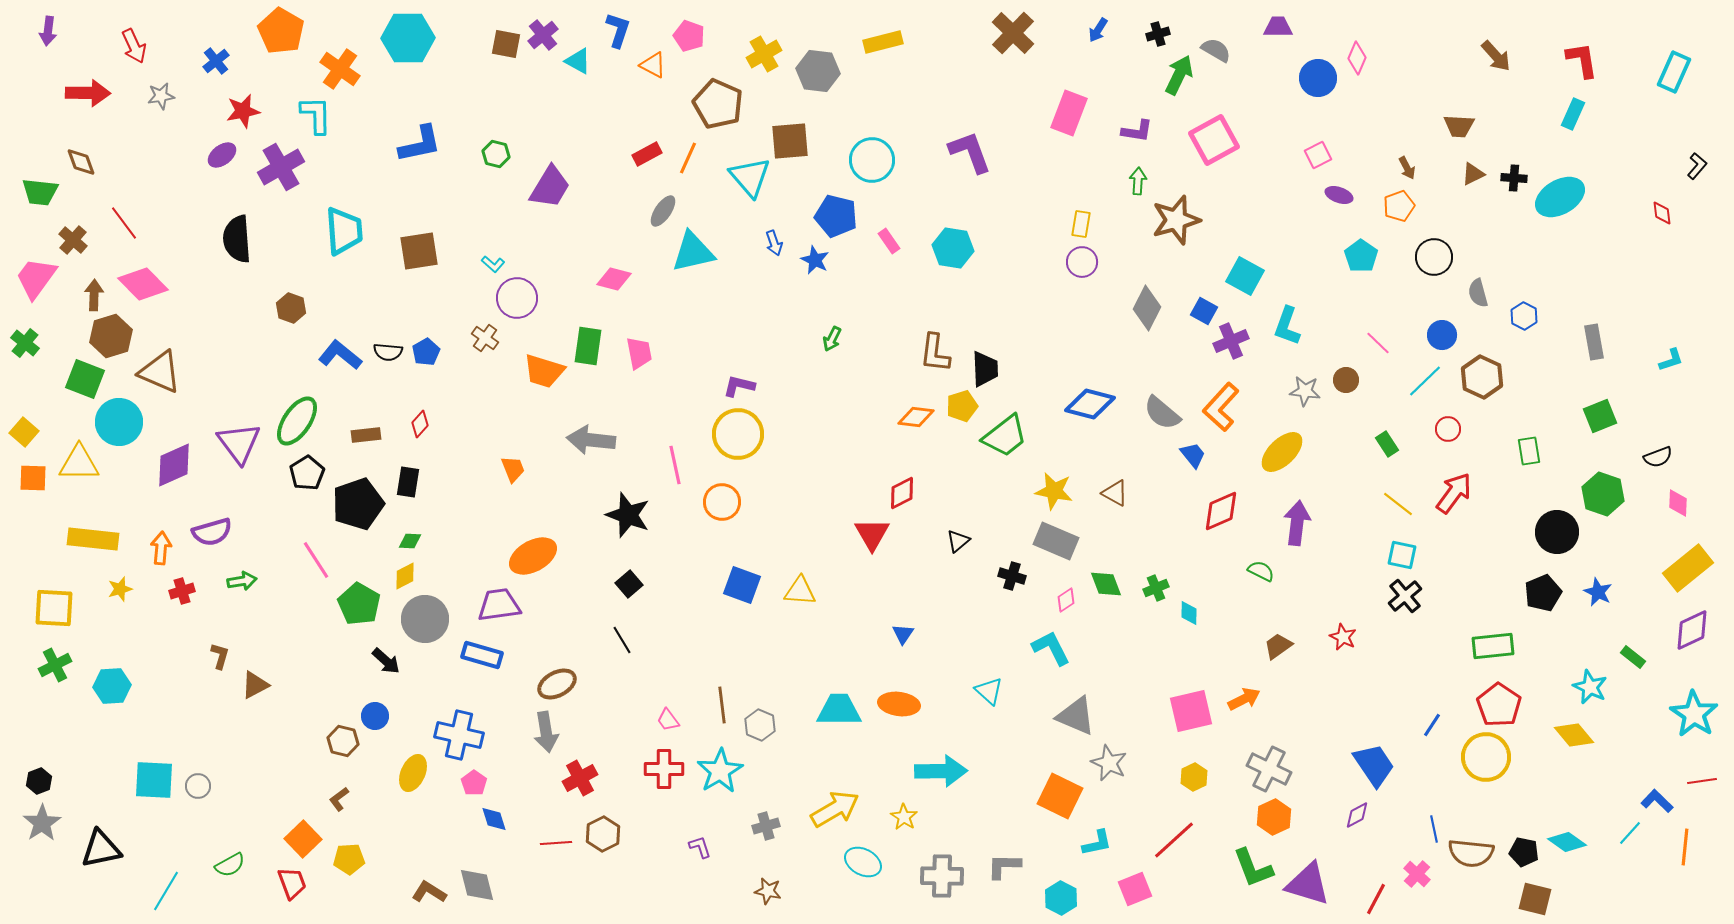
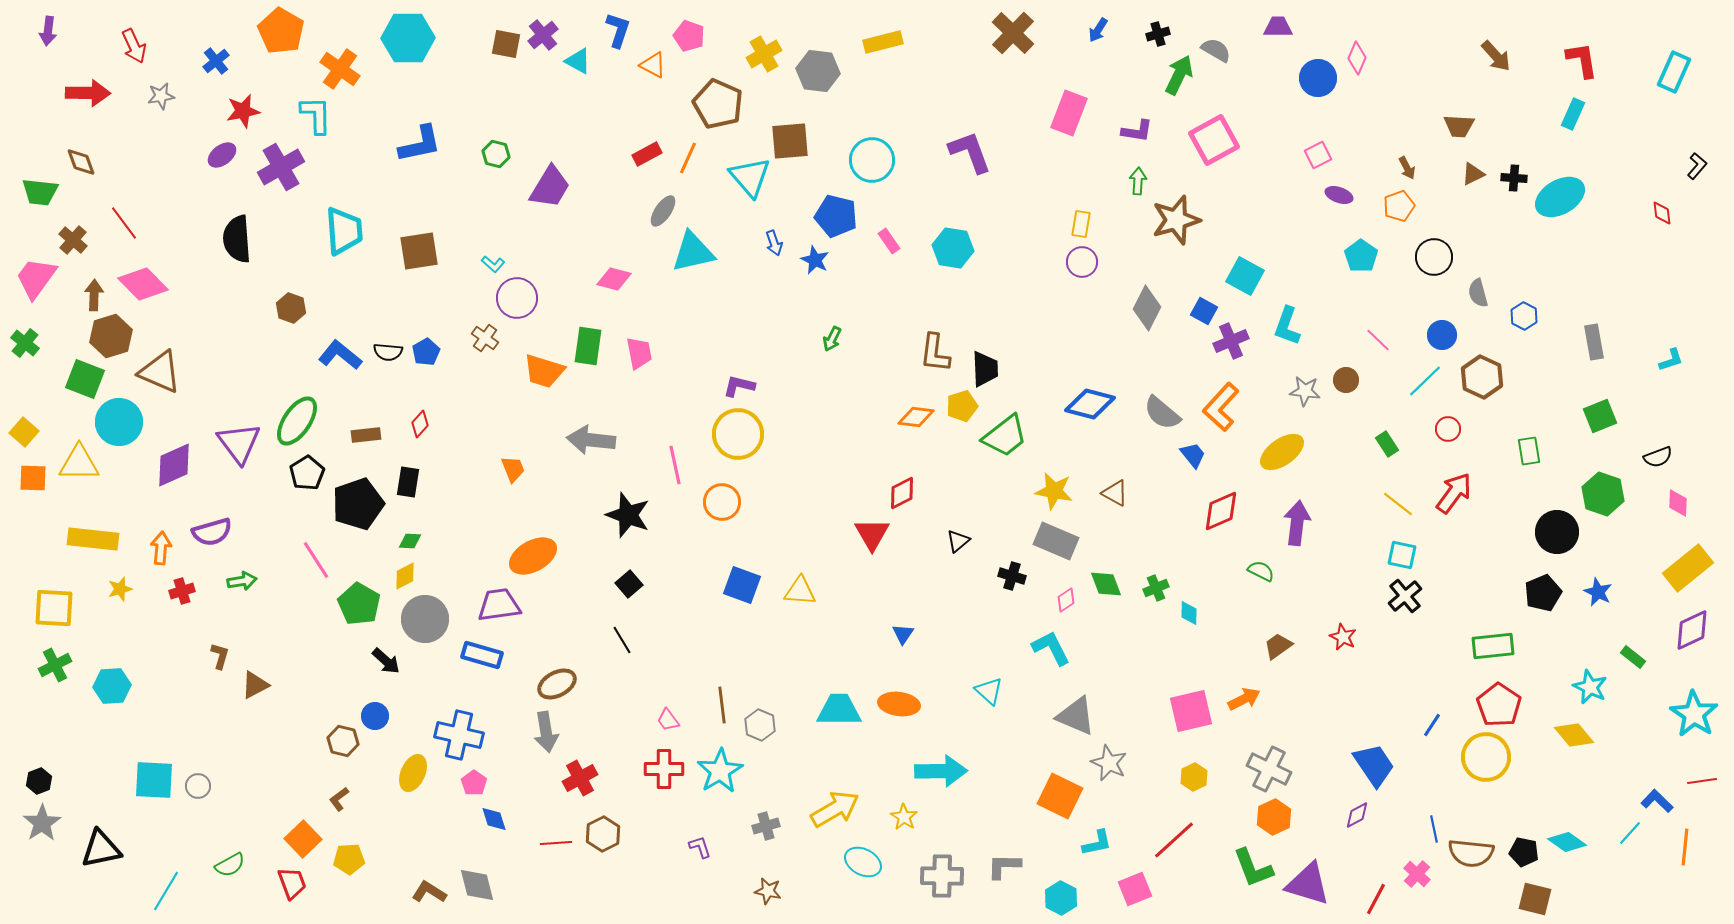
pink line at (1378, 343): moved 3 px up
yellow ellipse at (1282, 452): rotated 9 degrees clockwise
